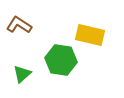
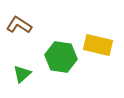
yellow rectangle: moved 8 px right, 10 px down
green hexagon: moved 3 px up
